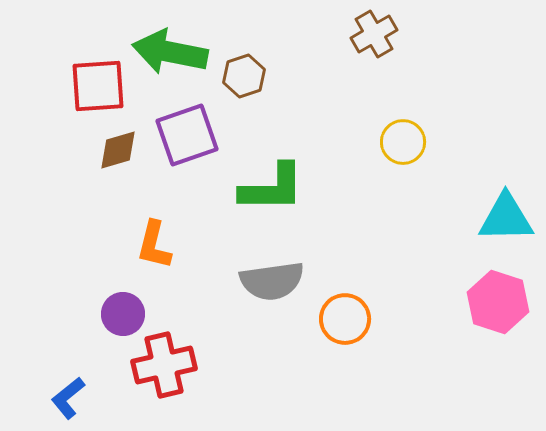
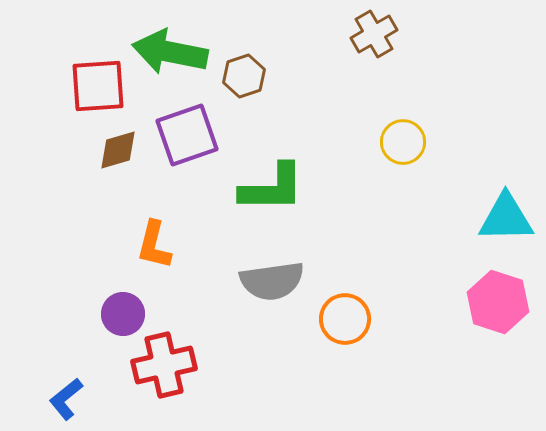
blue L-shape: moved 2 px left, 1 px down
